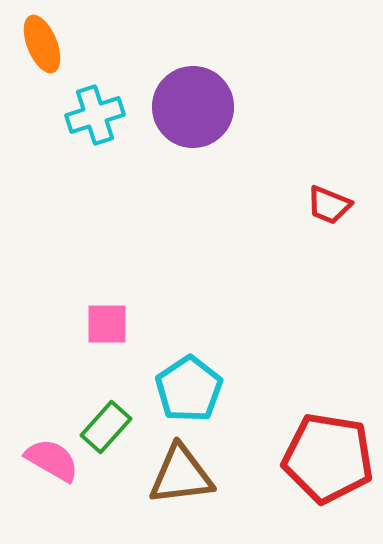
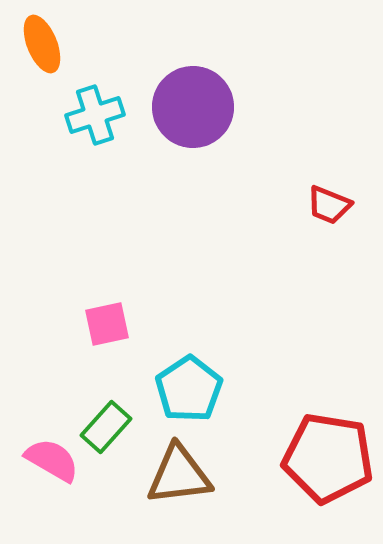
pink square: rotated 12 degrees counterclockwise
brown triangle: moved 2 px left
